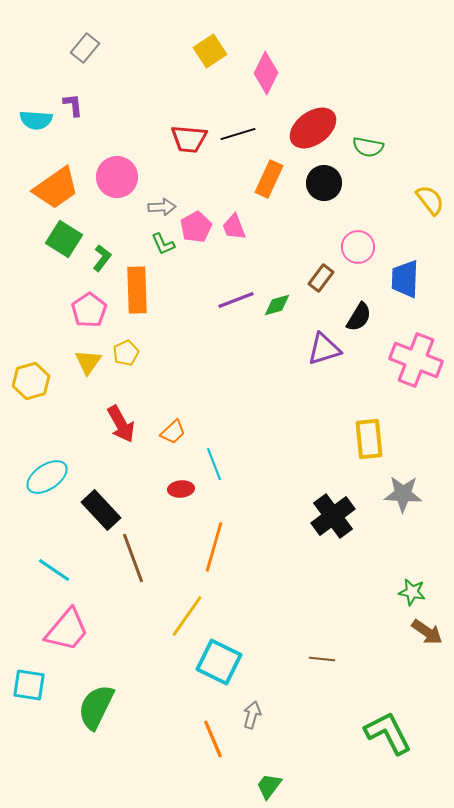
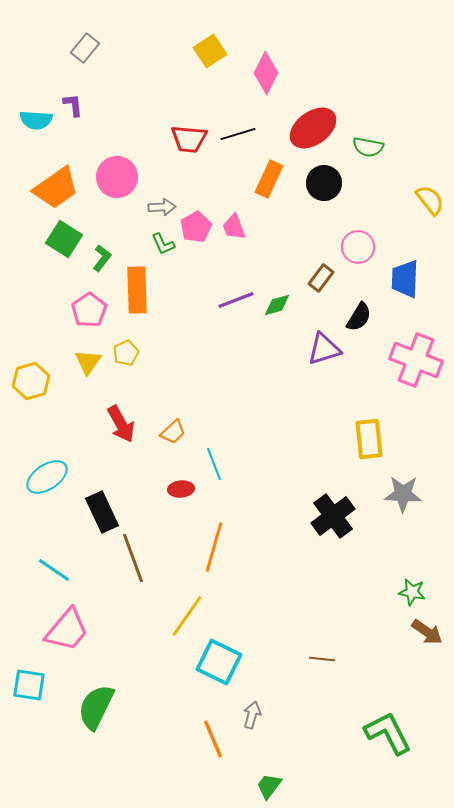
black rectangle at (101, 510): moved 1 px right, 2 px down; rotated 18 degrees clockwise
